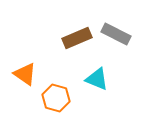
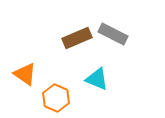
gray rectangle: moved 3 px left
orange hexagon: rotated 8 degrees clockwise
